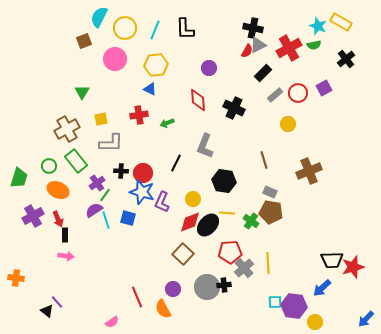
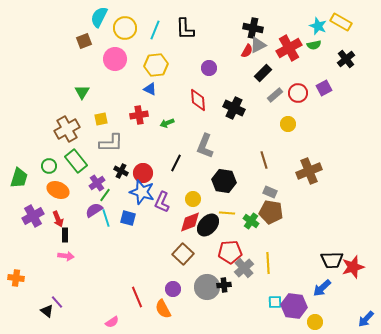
black cross at (121, 171): rotated 24 degrees clockwise
cyan line at (106, 220): moved 2 px up
